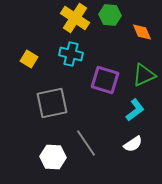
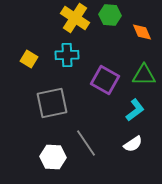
cyan cross: moved 4 px left, 1 px down; rotated 15 degrees counterclockwise
green triangle: rotated 25 degrees clockwise
purple square: rotated 12 degrees clockwise
